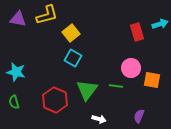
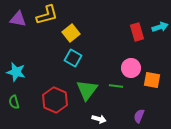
cyan arrow: moved 3 px down
